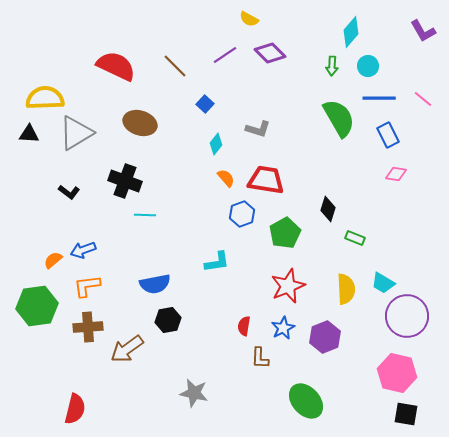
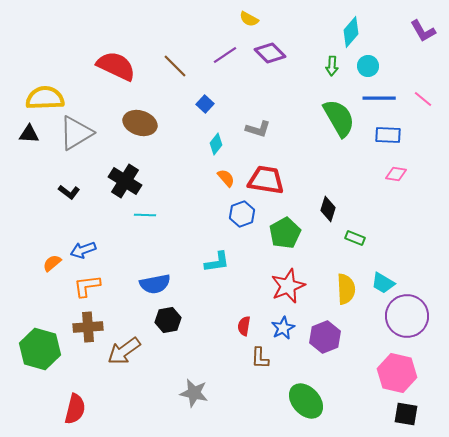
blue rectangle at (388, 135): rotated 60 degrees counterclockwise
black cross at (125, 181): rotated 12 degrees clockwise
orange semicircle at (53, 260): moved 1 px left, 3 px down
green hexagon at (37, 306): moved 3 px right, 43 px down; rotated 24 degrees clockwise
brown arrow at (127, 349): moved 3 px left, 2 px down
